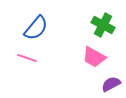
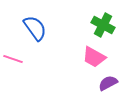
blue semicircle: moved 1 px left; rotated 76 degrees counterclockwise
pink line: moved 14 px left, 1 px down
purple semicircle: moved 3 px left, 1 px up
